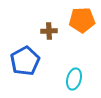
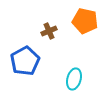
orange pentagon: moved 3 px right, 1 px down; rotated 15 degrees clockwise
brown cross: rotated 21 degrees counterclockwise
